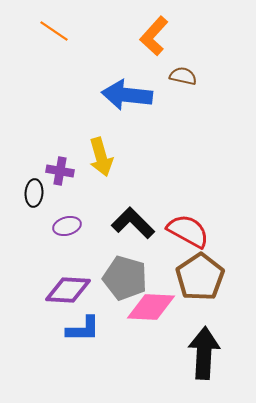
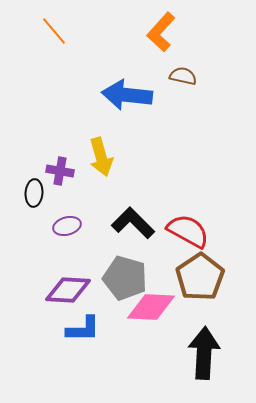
orange line: rotated 16 degrees clockwise
orange L-shape: moved 7 px right, 4 px up
